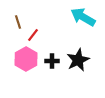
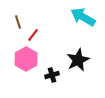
black cross: moved 14 px down; rotated 16 degrees counterclockwise
